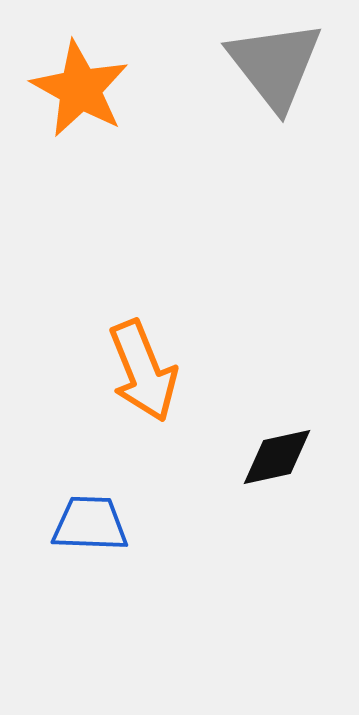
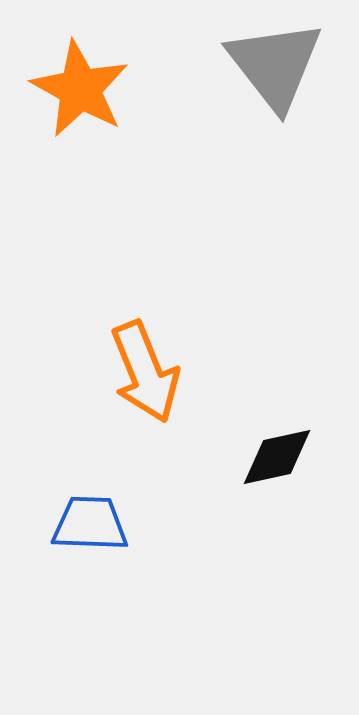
orange arrow: moved 2 px right, 1 px down
